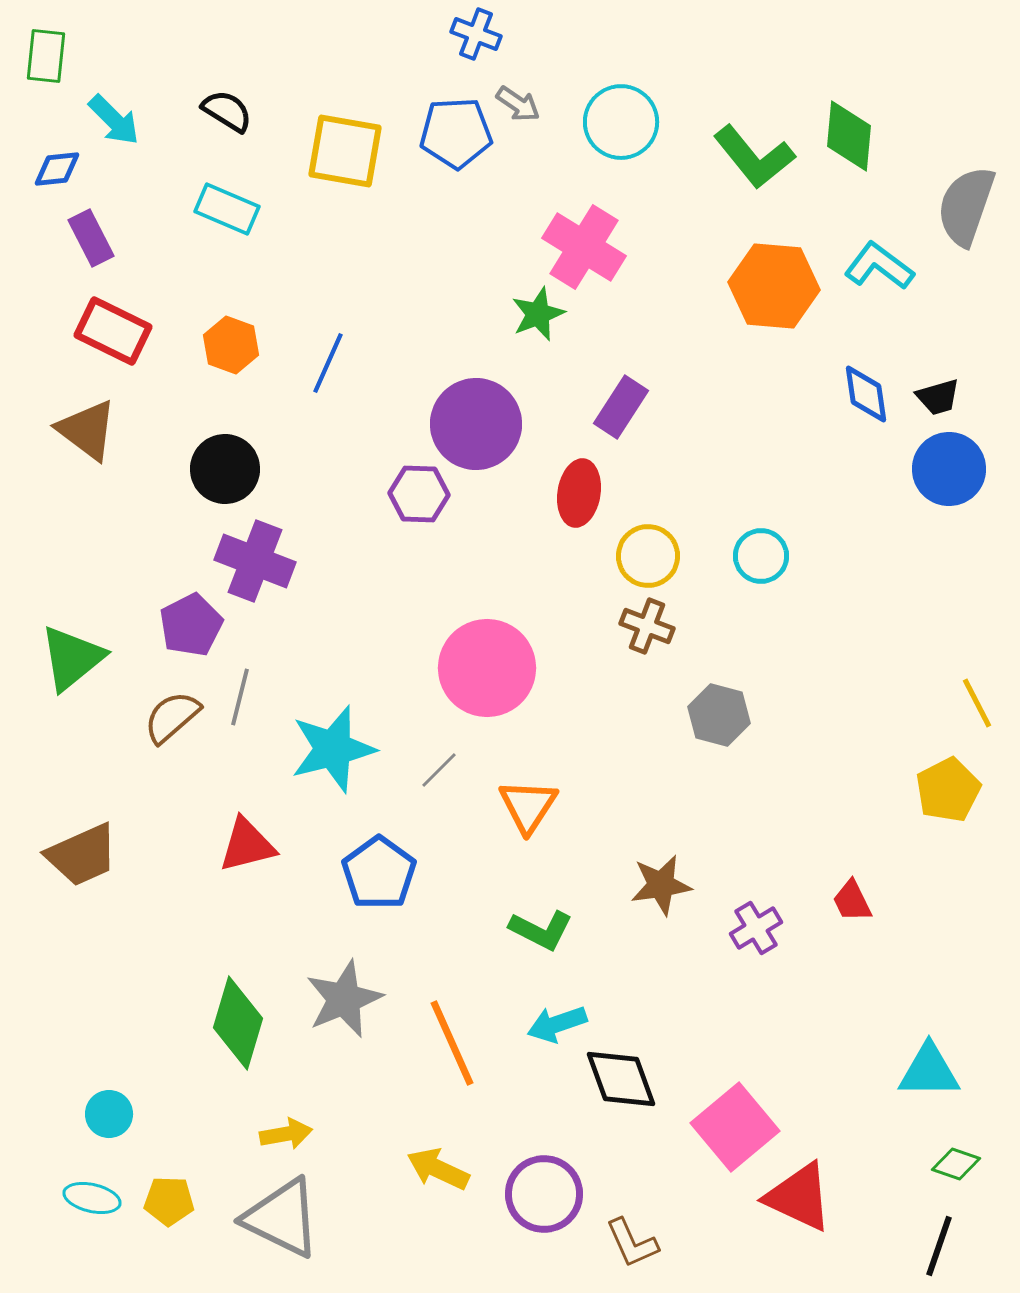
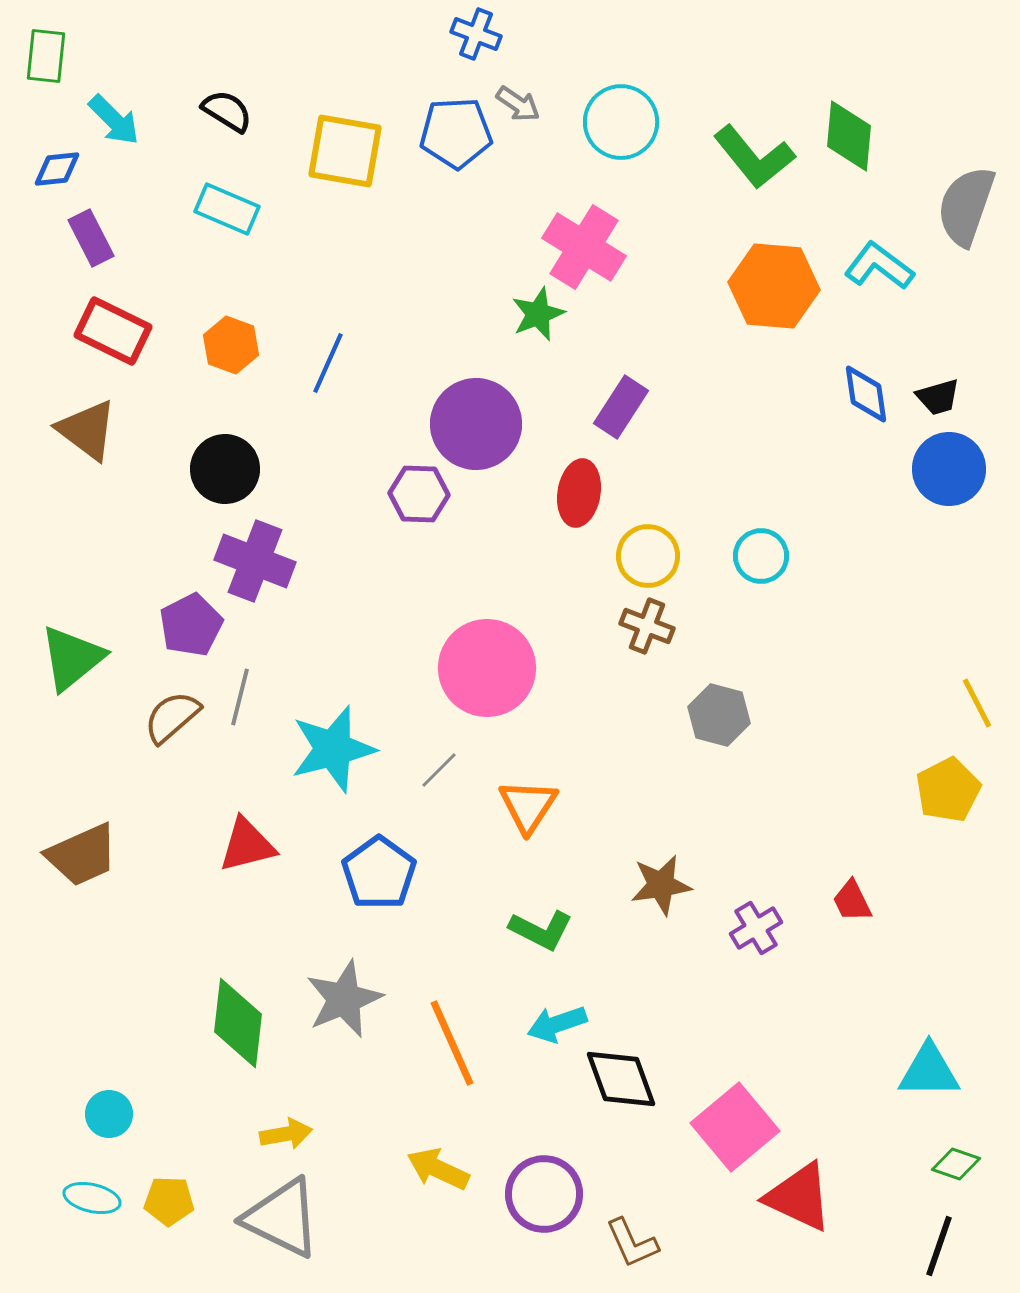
green diamond at (238, 1023): rotated 10 degrees counterclockwise
